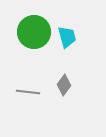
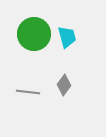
green circle: moved 2 px down
